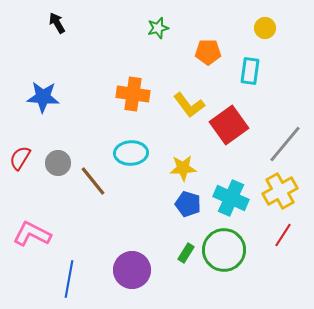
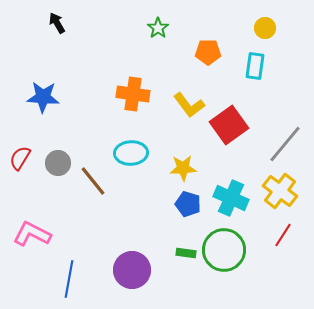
green star: rotated 20 degrees counterclockwise
cyan rectangle: moved 5 px right, 5 px up
yellow cross: rotated 24 degrees counterclockwise
green rectangle: rotated 66 degrees clockwise
